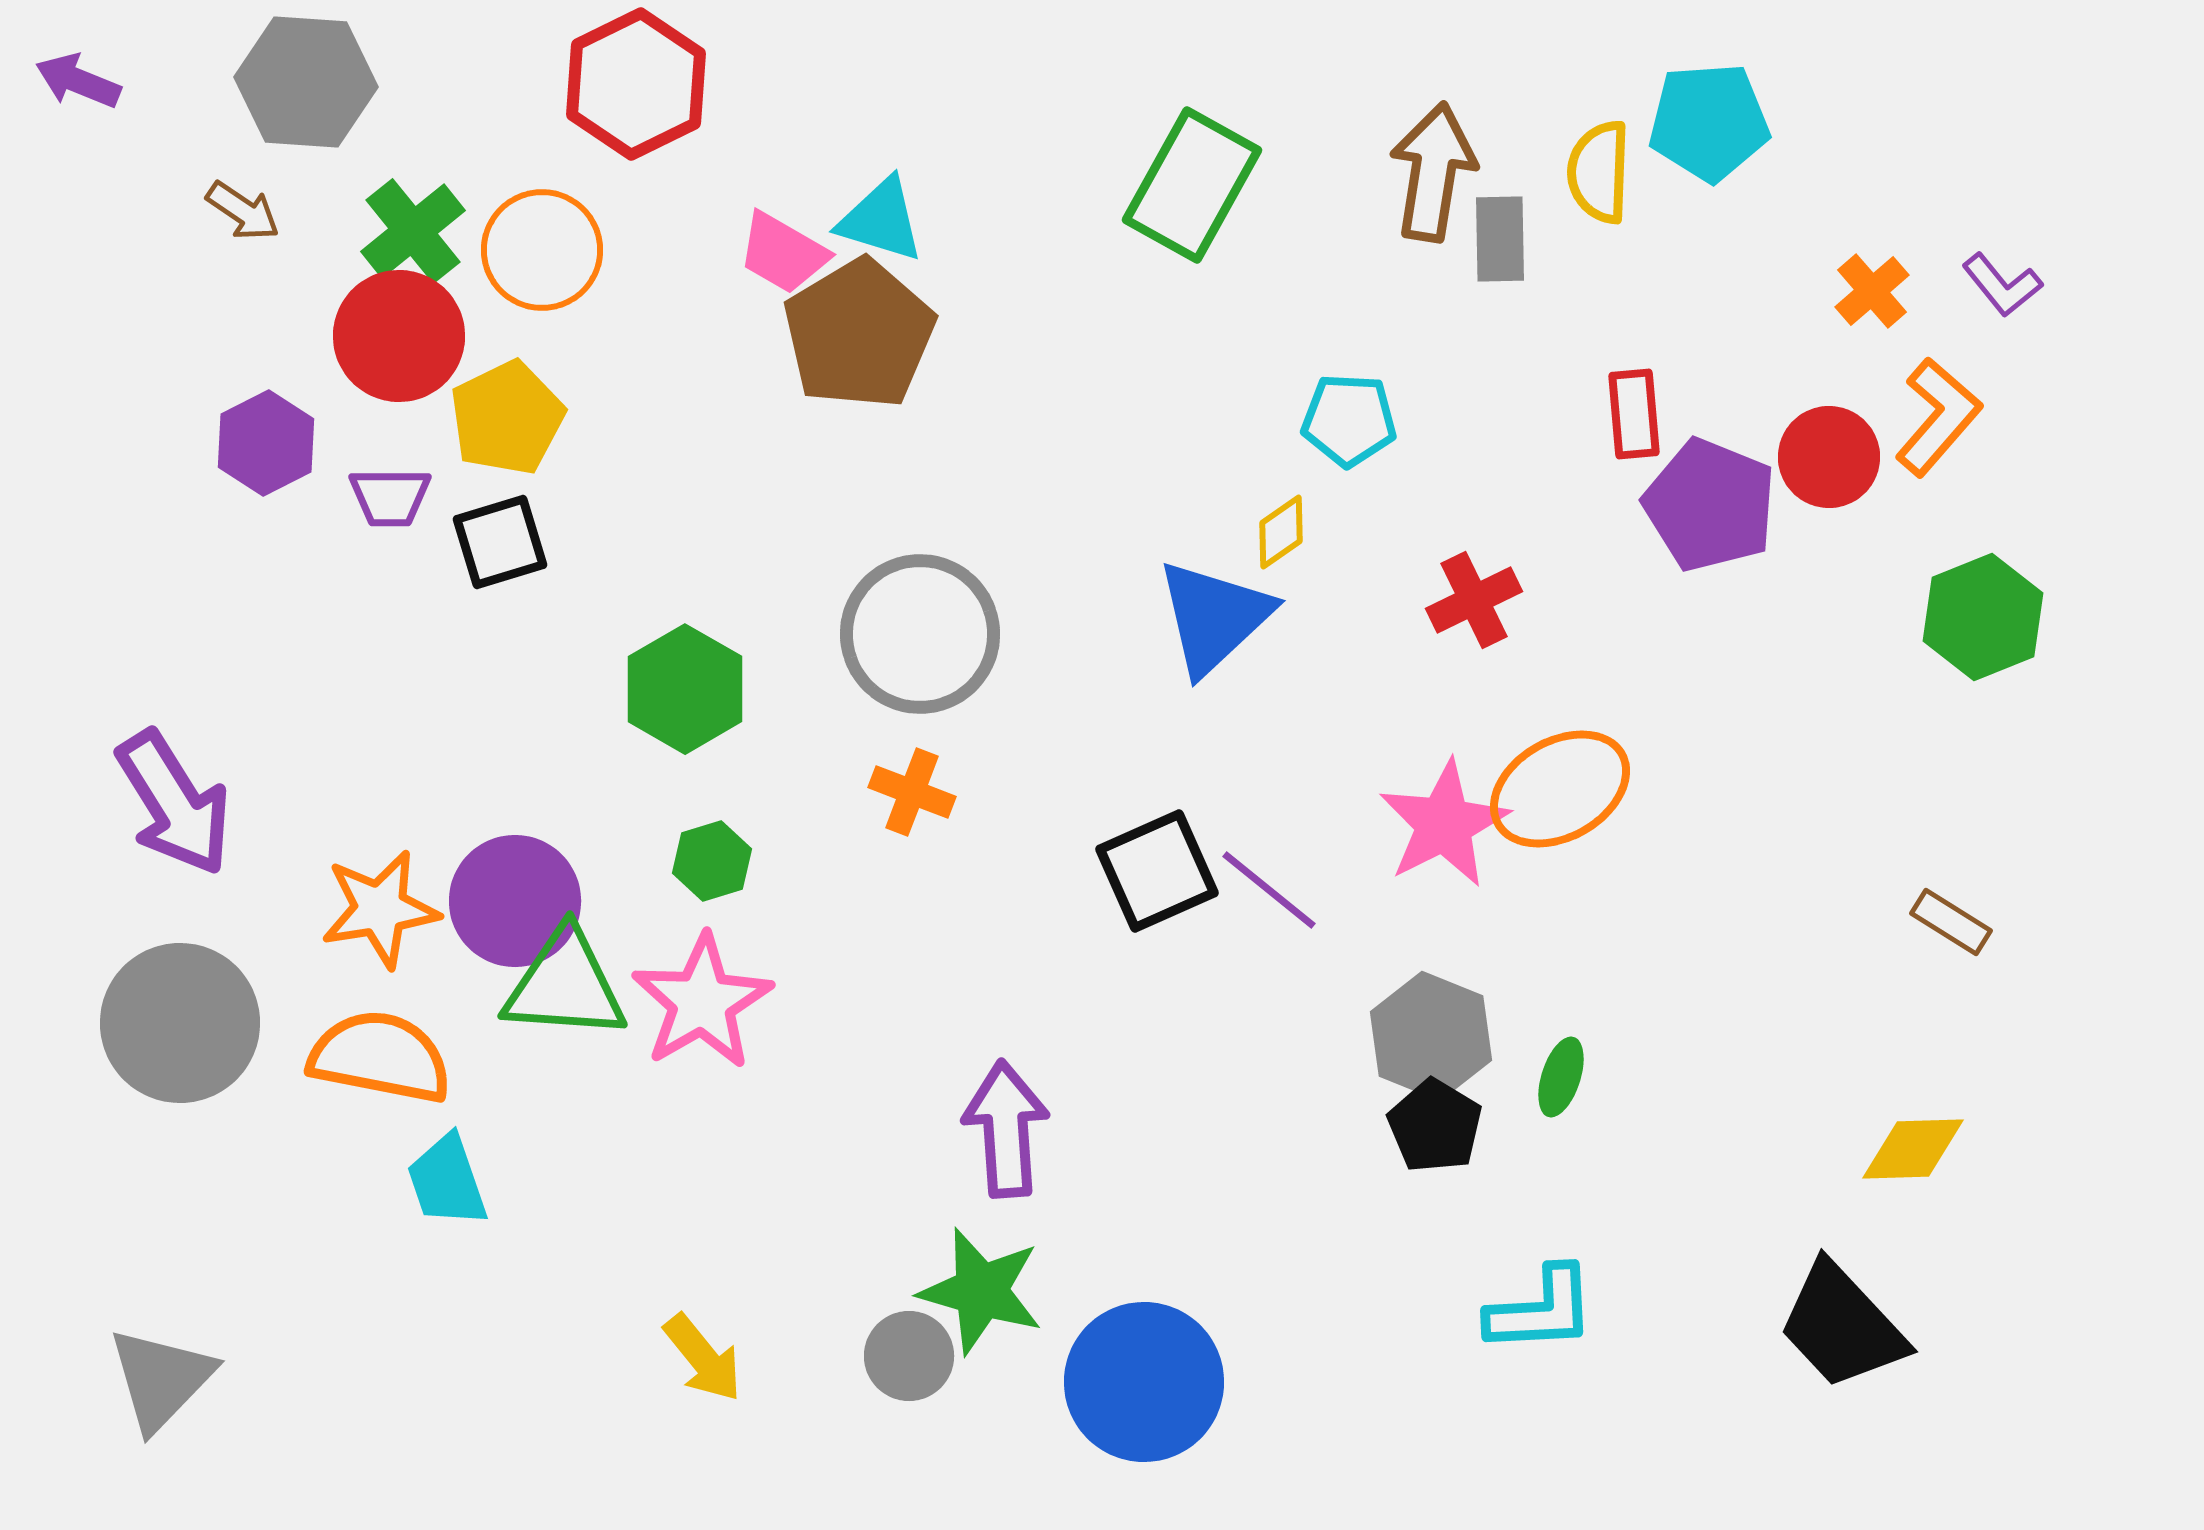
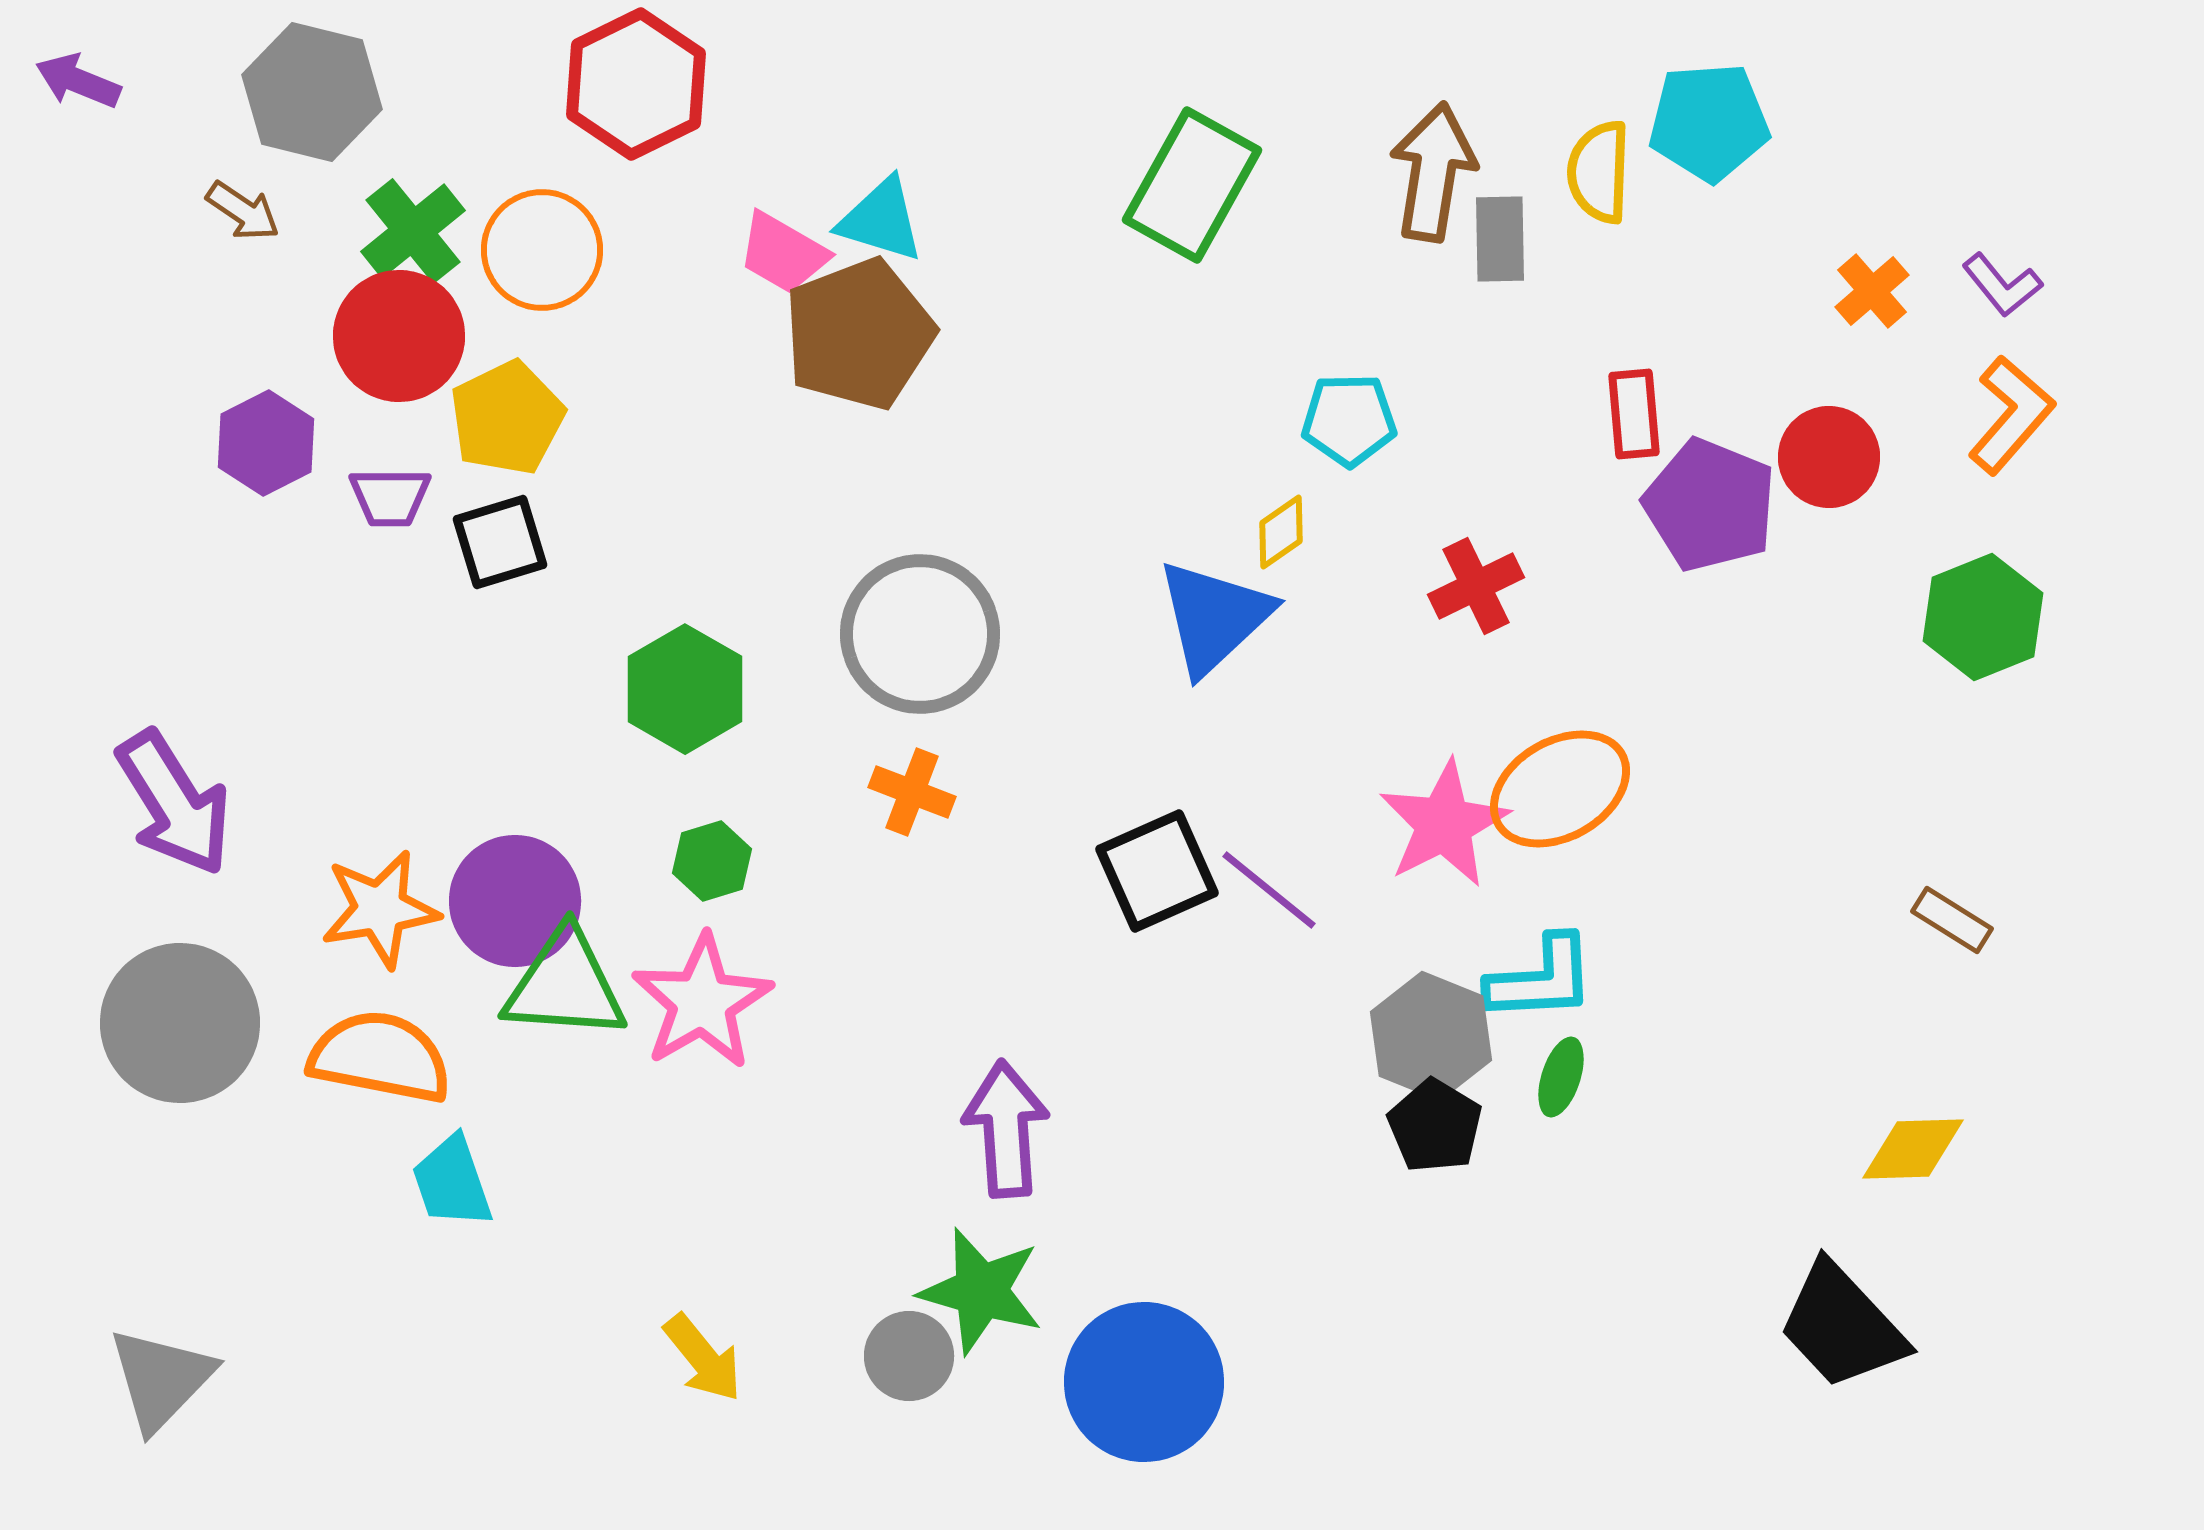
gray hexagon at (306, 82): moved 6 px right, 10 px down; rotated 10 degrees clockwise
brown pentagon at (859, 334): rotated 10 degrees clockwise
orange L-shape at (1938, 417): moved 73 px right, 2 px up
cyan pentagon at (1349, 420): rotated 4 degrees counterclockwise
red cross at (1474, 600): moved 2 px right, 14 px up
brown rectangle at (1951, 922): moved 1 px right, 2 px up
cyan trapezoid at (447, 1181): moved 5 px right, 1 px down
cyan L-shape at (1541, 1310): moved 331 px up
